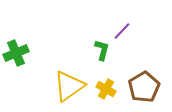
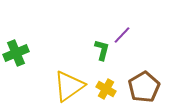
purple line: moved 4 px down
